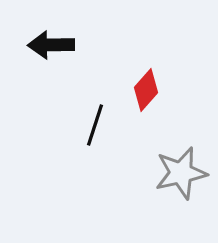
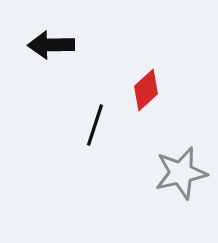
red diamond: rotated 6 degrees clockwise
